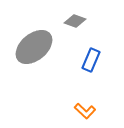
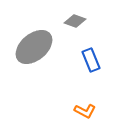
blue rectangle: rotated 45 degrees counterclockwise
orange L-shape: rotated 15 degrees counterclockwise
